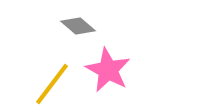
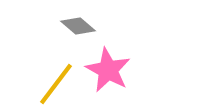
yellow line: moved 4 px right
